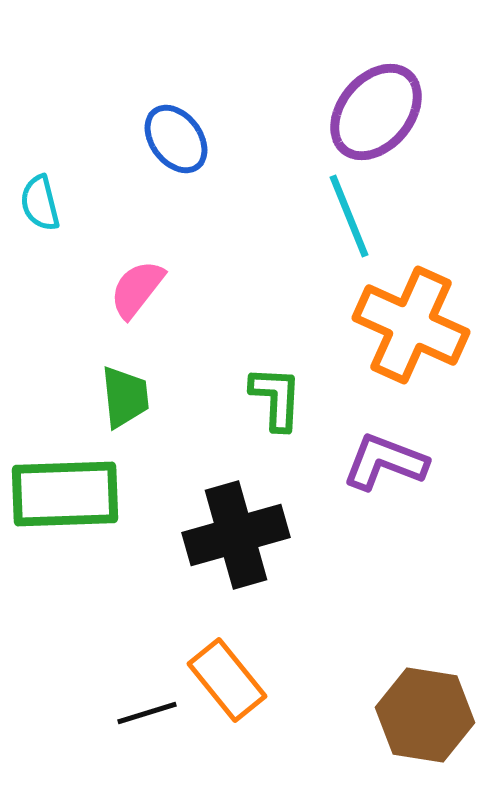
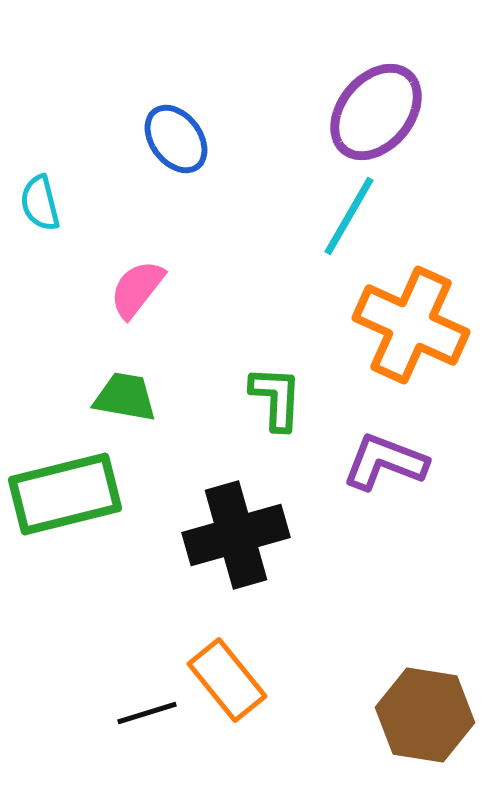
cyan line: rotated 52 degrees clockwise
green trapezoid: rotated 74 degrees counterclockwise
green rectangle: rotated 12 degrees counterclockwise
